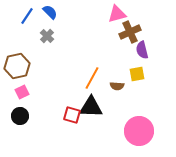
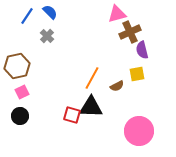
brown semicircle: rotated 32 degrees counterclockwise
